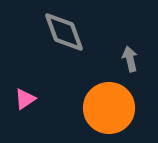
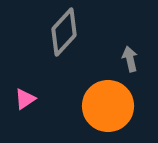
gray diamond: rotated 63 degrees clockwise
orange circle: moved 1 px left, 2 px up
